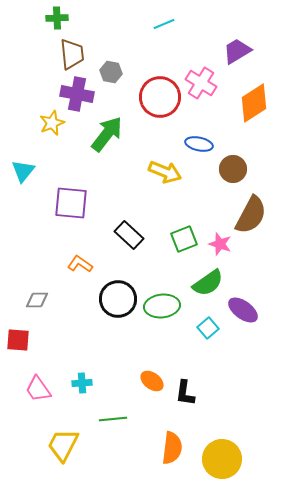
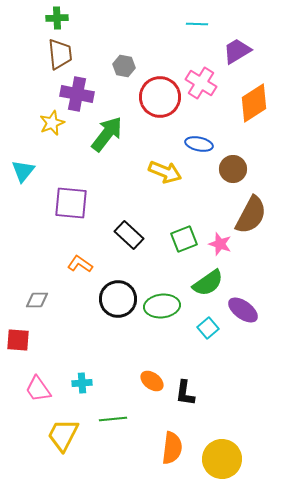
cyan line: moved 33 px right; rotated 25 degrees clockwise
brown trapezoid: moved 12 px left
gray hexagon: moved 13 px right, 6 px up
yellow trapezoid: moved 10 px up
